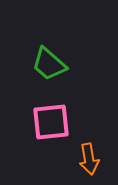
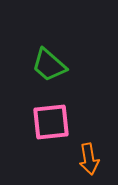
green trapezoid: moved 1 px down
